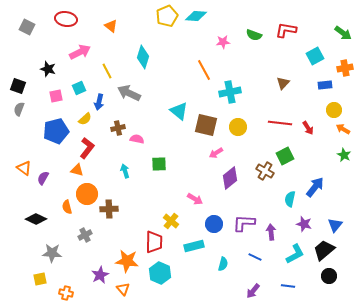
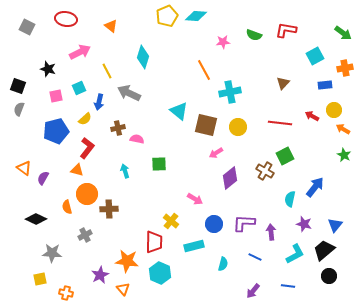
red arrow at (308, 128): moved 4 px right, 12 px up; rotated 152 degrees clockwise
